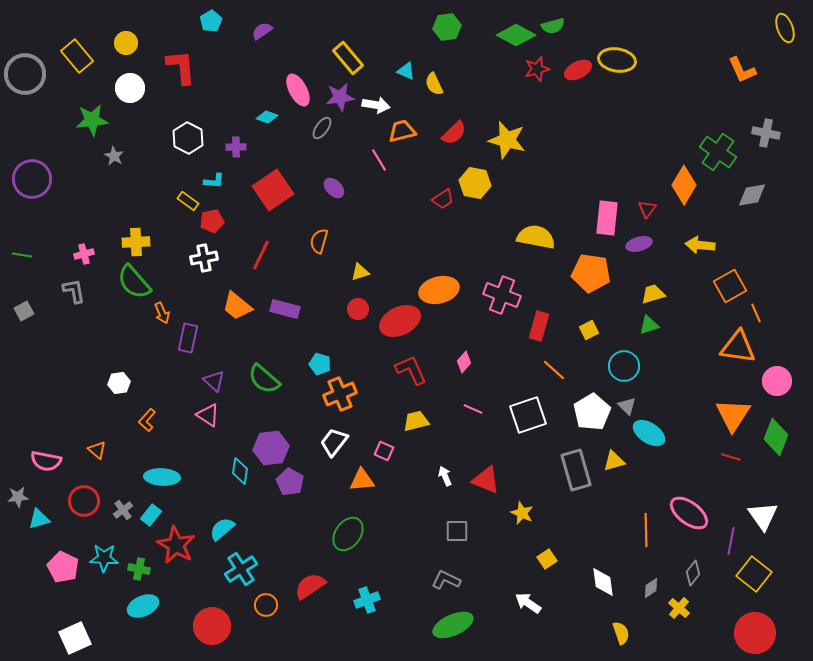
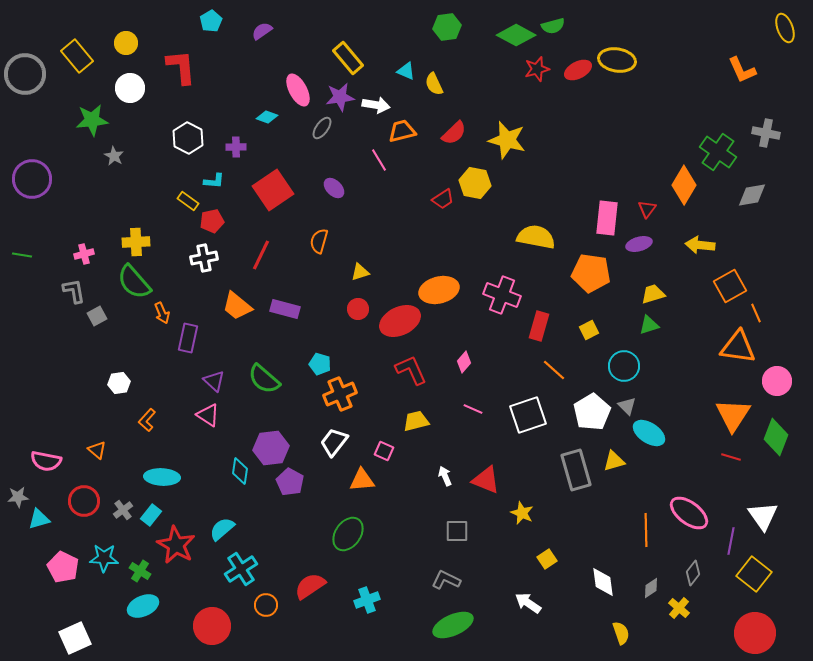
gray square at (24, 311): moved 73 px right, 5 px down
green cross at (139, 569): moved 1 px right, 2 px down; rotated 20 degrees clockwise
